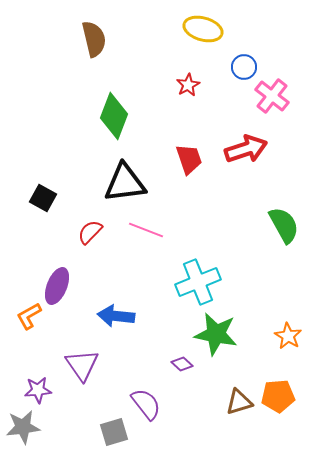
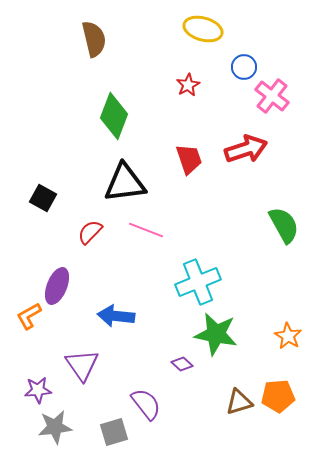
gray star: moved 32 px right
